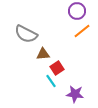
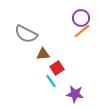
purple circle: moved 4 px right, 7 px down
